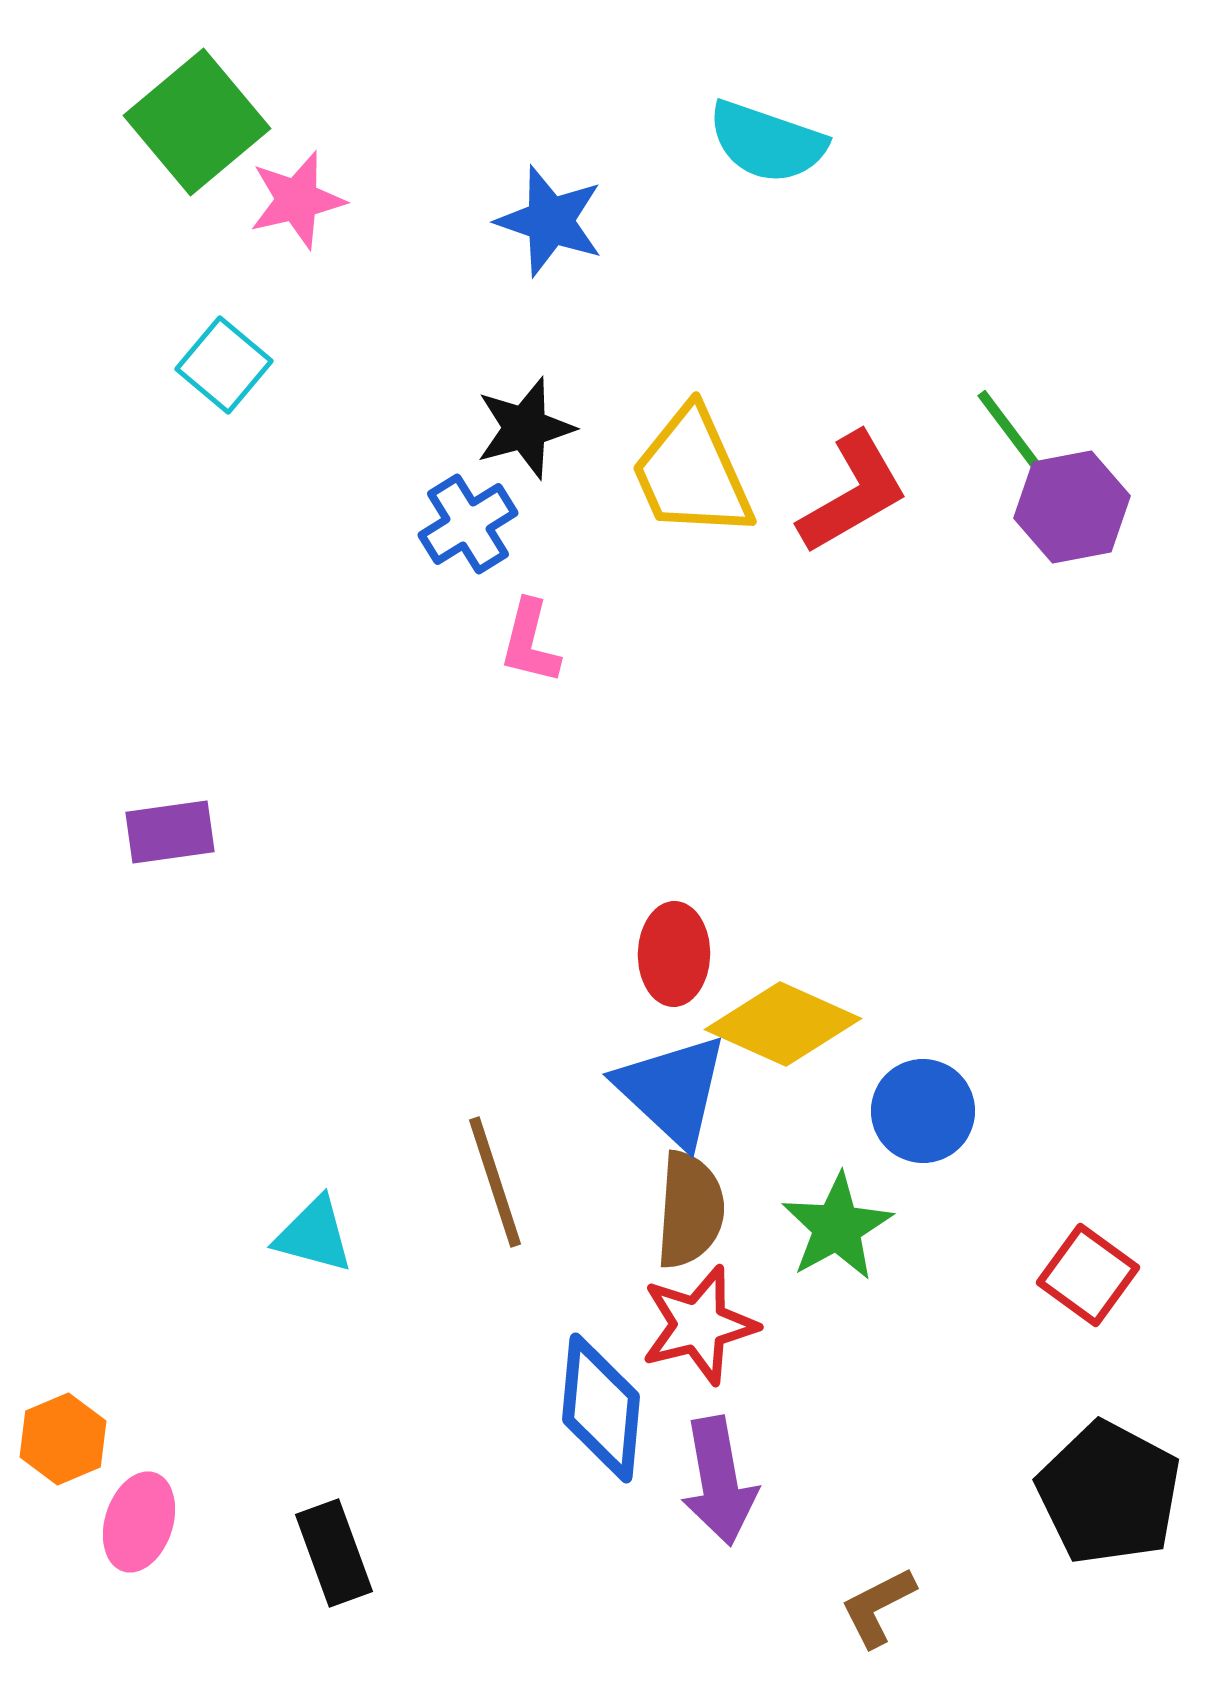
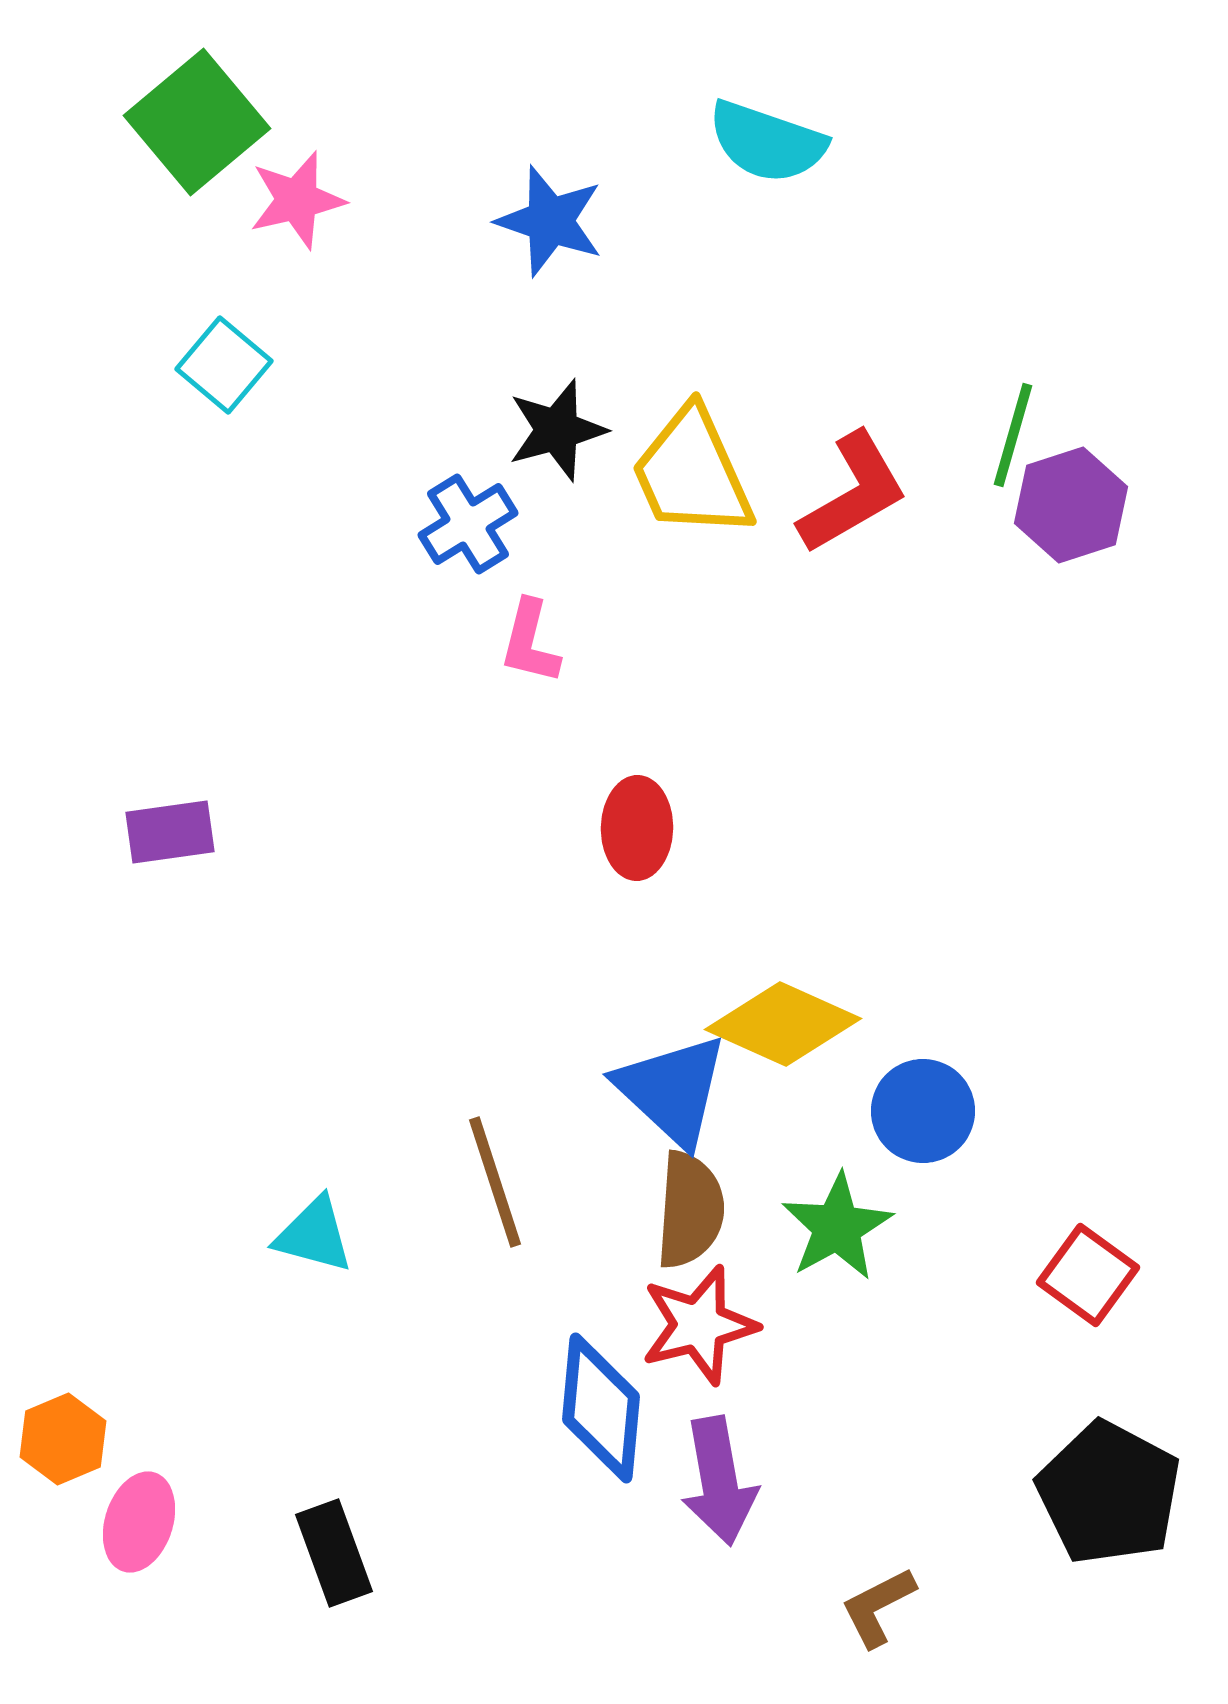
black star: moved 32 px right, 2 px down
green line: rotated 53 degrees clockwise
purple hexagon: moved 1 px left, 2 px up; rotated 7 degrees counterclockwise
red ellipse: moved 37 px left, 126 px up
